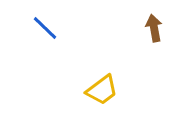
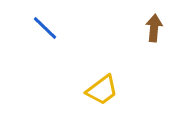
brown arrow: rotated 16 degrees clockwise
